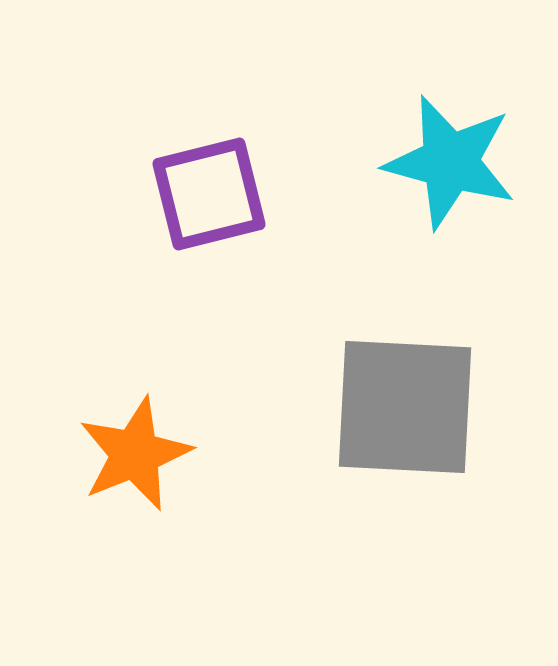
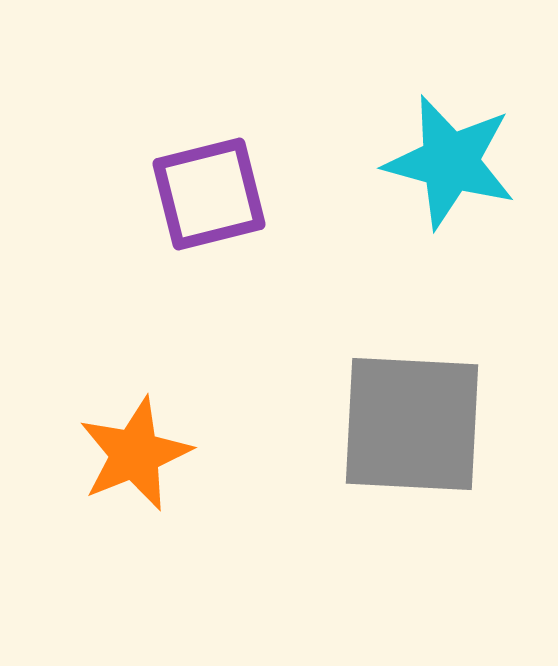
gray square: moved 7 px right, 17 px down
